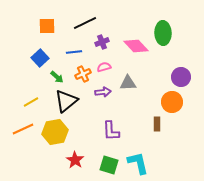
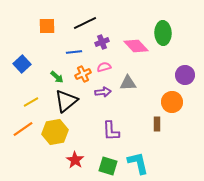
blue square: moved 18 px left, 6 px down
purple circle: moved 4 px right, 2 px up
orange line: rotated 10 degrees counterclockwise
green square: moved 1 px left, 1 px down
